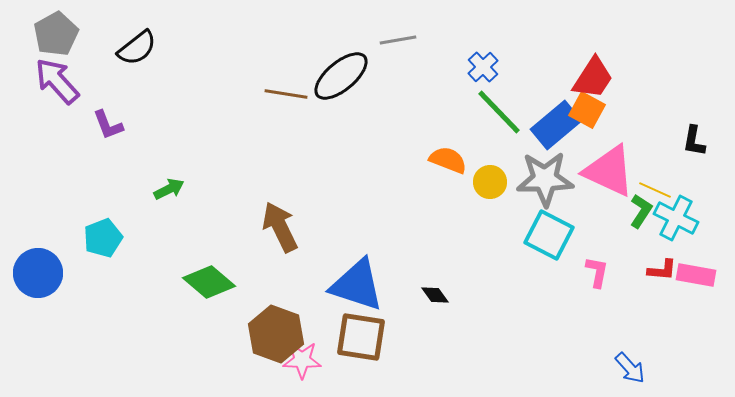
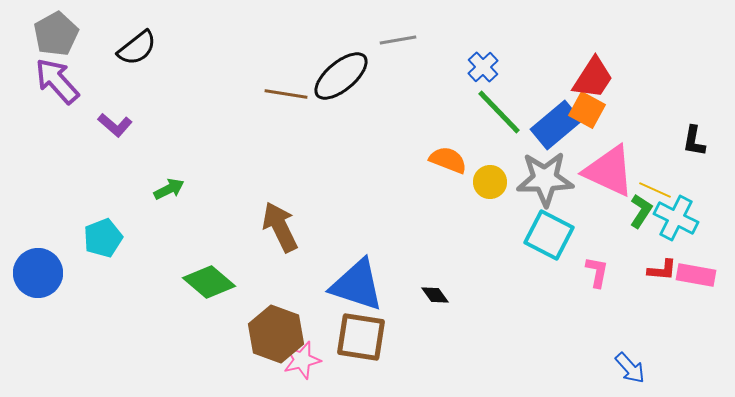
purple L-shape: moved 7 px right; rotated 28 degrees counterclockwise
pink star: rotated 15 degrees counterclockwise
